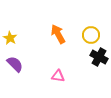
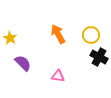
purple semicircle: moved 8 px right, 1 px up
